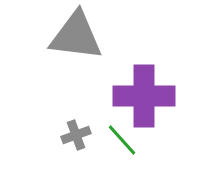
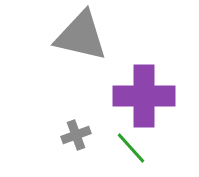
gray triangle: moved 5 px right; rotated 6 degrees clockwise
green line: moved 9 px right, 8 px down
